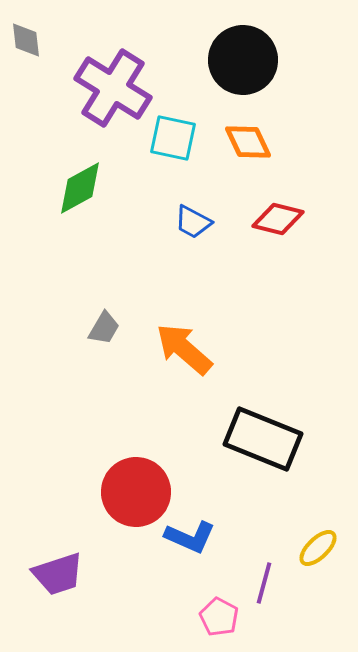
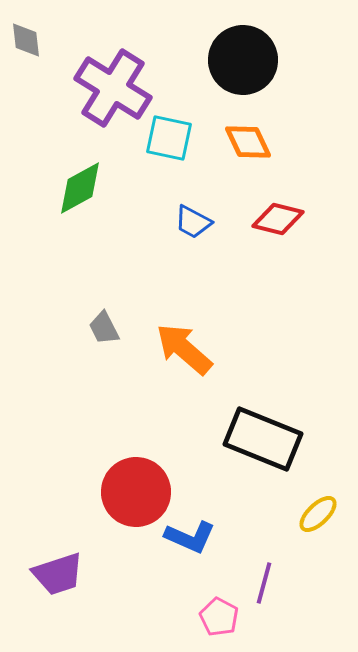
cyan square: moved 4 px left
gray trapezoid: rotated 123 degrees clockwise
yellow ellipse: moved 34 px up
